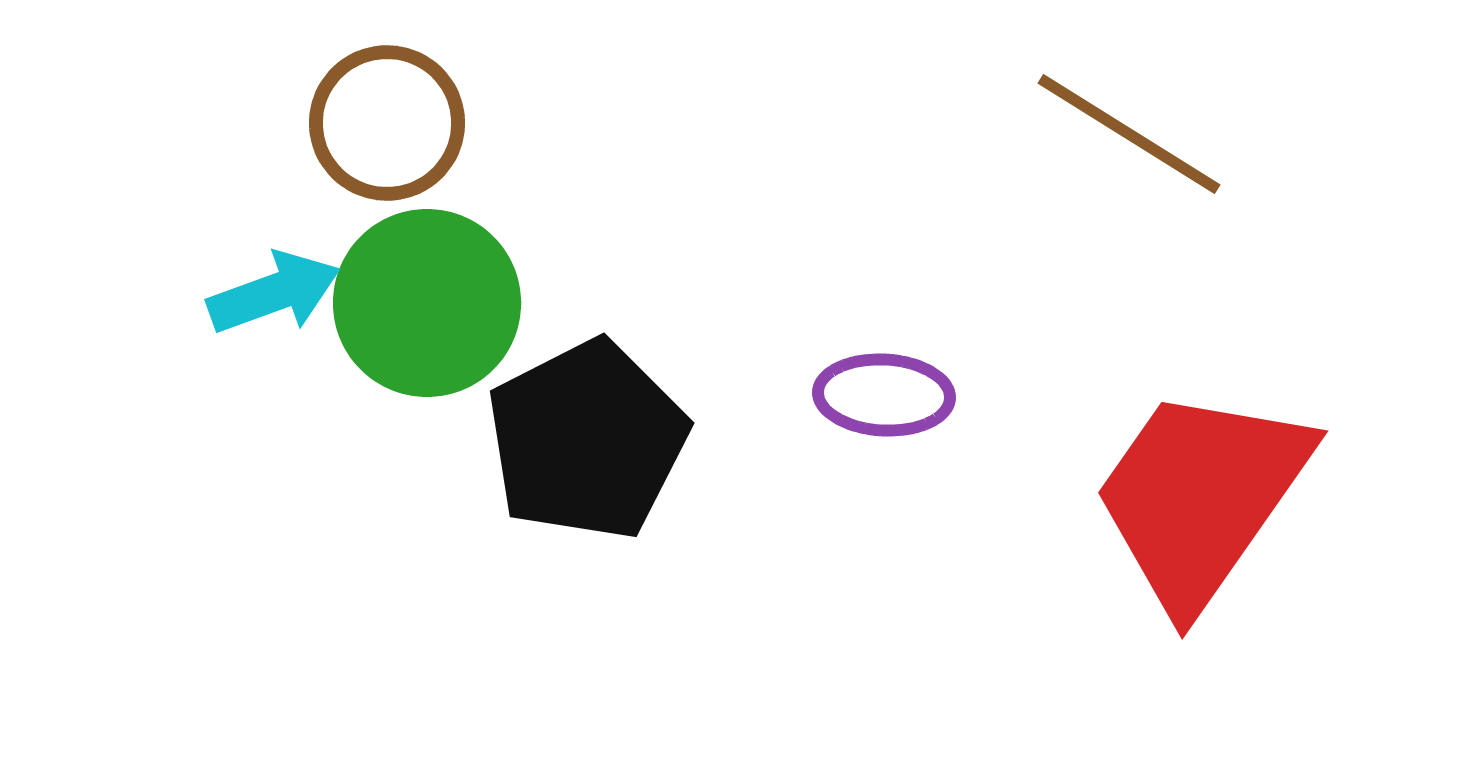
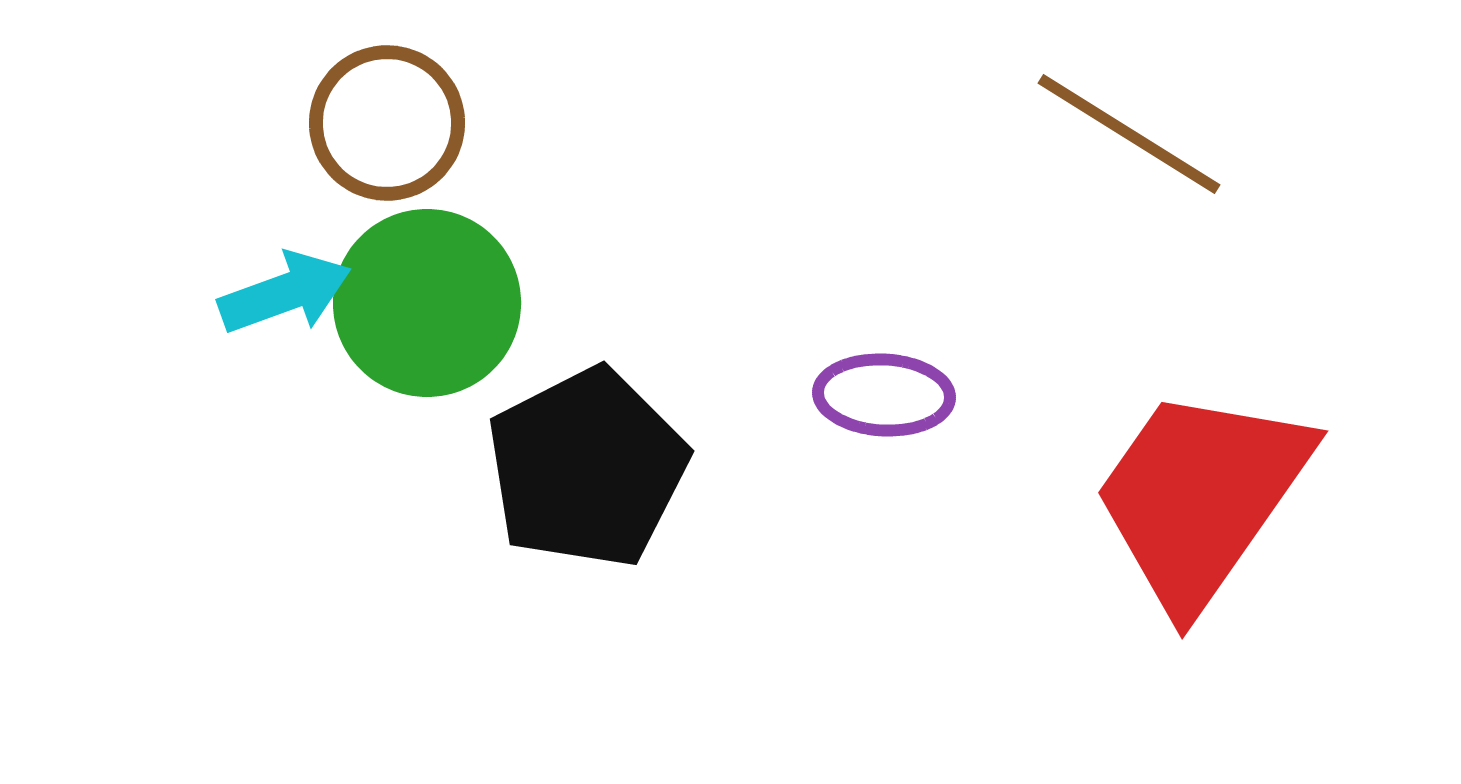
cyan arrow: moved 11 px right
black pentagon: moved 28 px down
